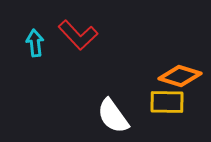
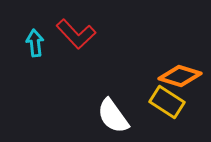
red L-shape: moved 2 px left, 1 px up
yellow rectangle: rotated 32 degrees clockwise
